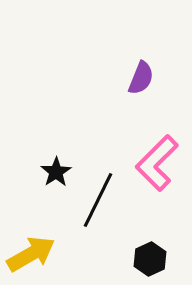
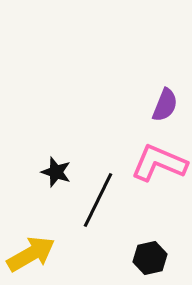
purple semicircle: moved 24 px right, 27 px down
pink L-shape: moved 2 px right; rotated 68 degrees clockwise
black star: rotated 20 degrees counterclockwise
black hexagon: moved 1 px up; rotated 12 degrees clockwise
